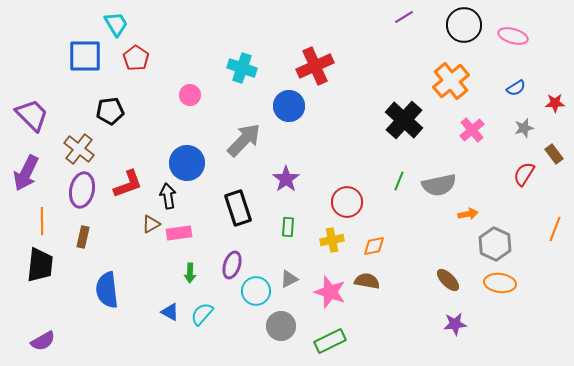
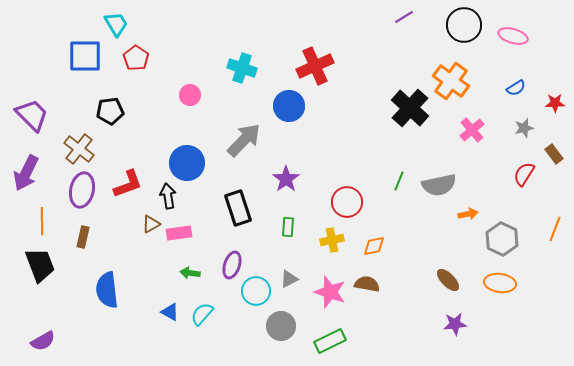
orange cross at (451, 81): rotated 15 degrees counterclockwise
black cross at (404, 120): moved 6 px right, 12 px up
gray hexagon at (495, 244): moved 7 px right, 5 px up
black trapezoid at (40, 265): rotated 27 degrees counterclockwise
green arrow at (190, 273): rotated 96 degrees clockwise
brown semicircle at (367, 281): moved 3 px down
